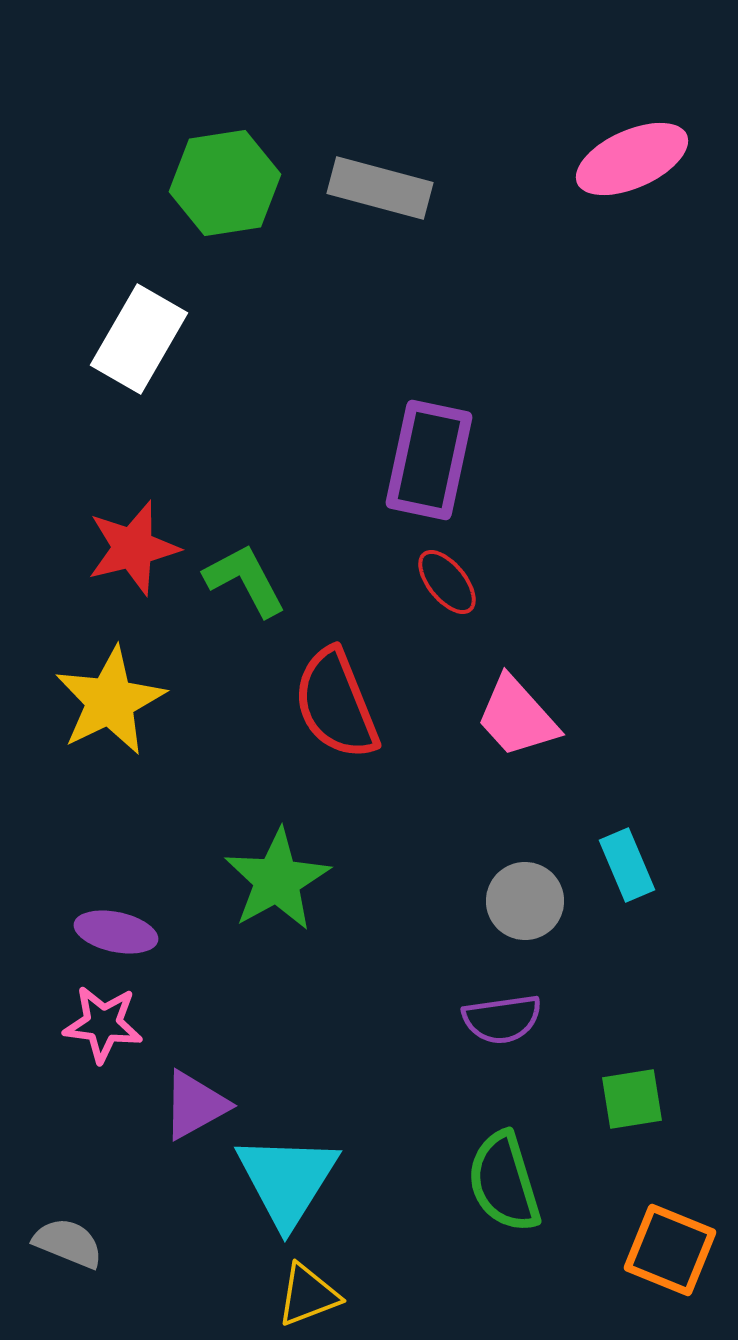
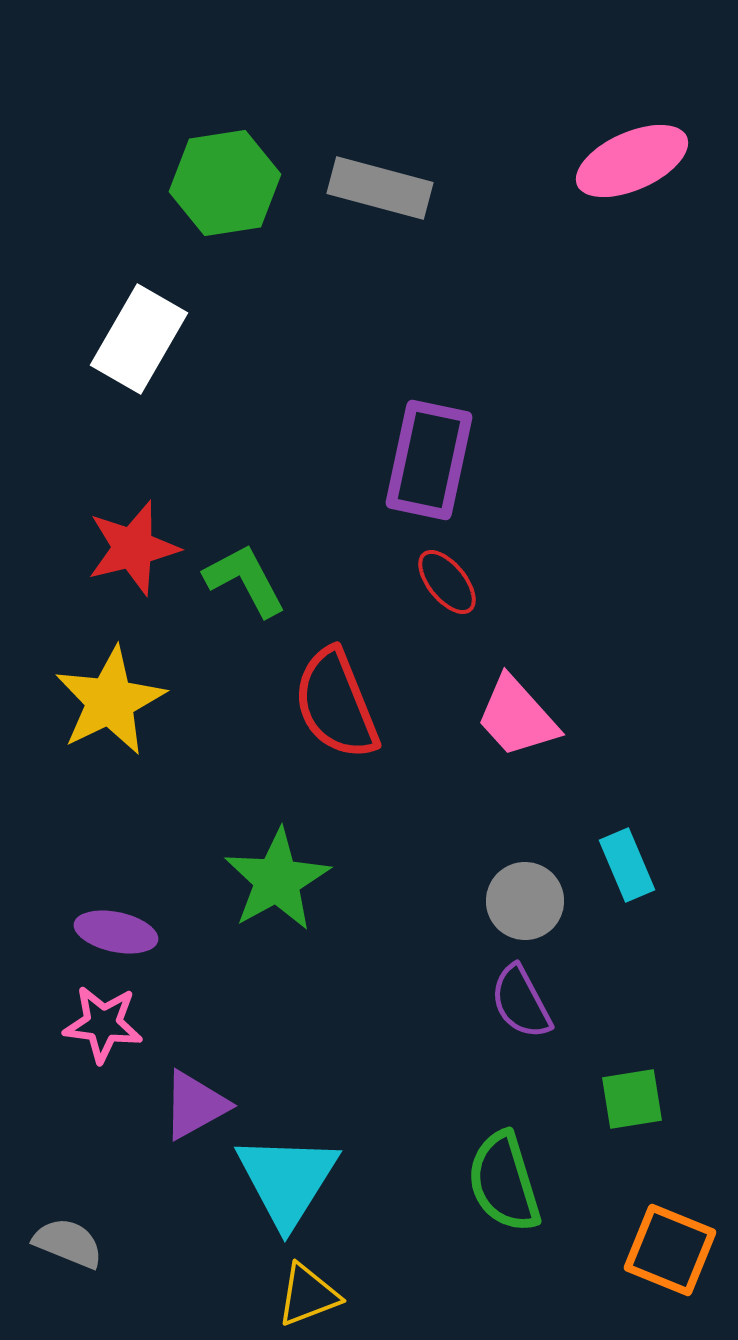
pink ellipse: moved 2 px down
purple semicircle: moved 19 px right, 17 px up; rotated 70 degrees clockwise
